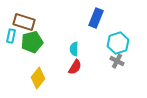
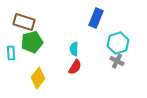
cyan rectangle: moved 17 px down; rotated 16 degrees counterclockwise
